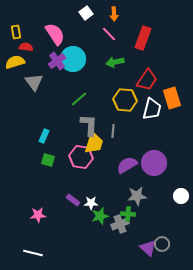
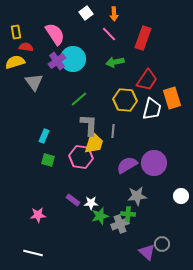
purple triangle: moved 1 px left, 4 px down
